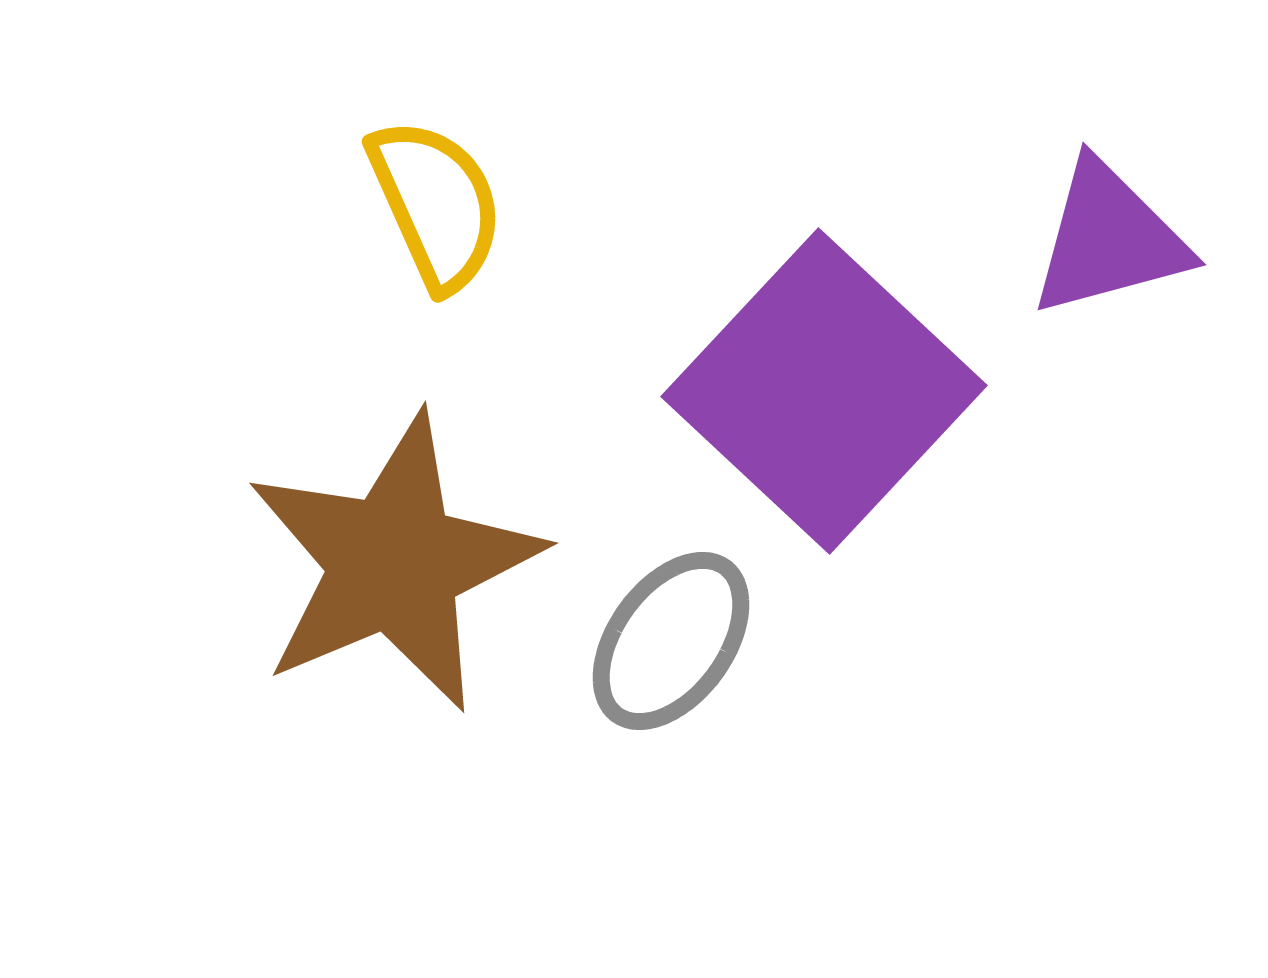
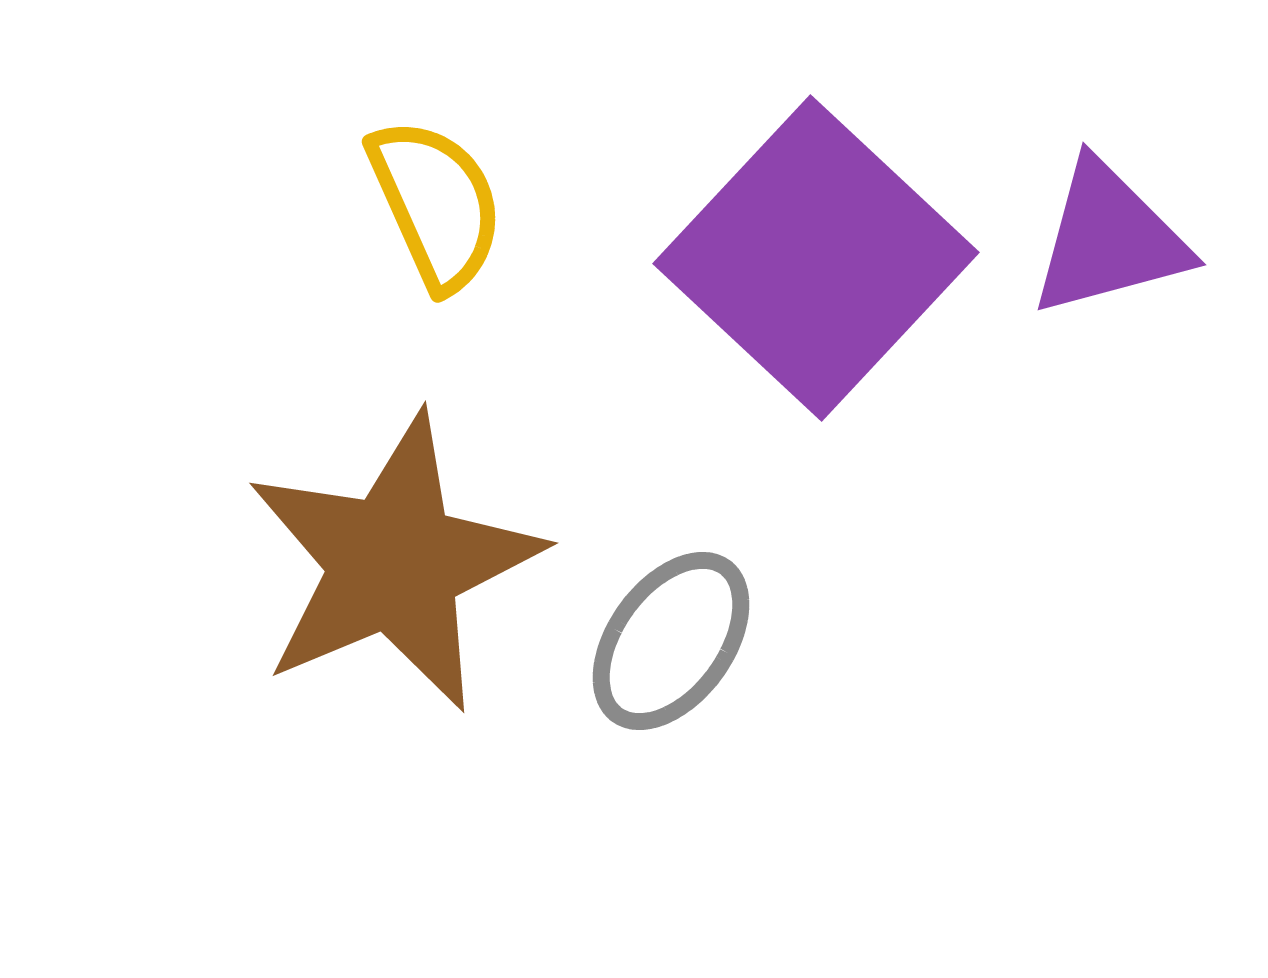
purple square: moved 8 px left, 133 px up
